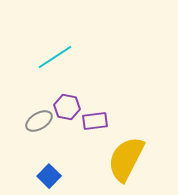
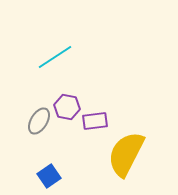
gray ellipse: rotated 28 degrees counterclockwise
yellow semicircle: moved 5 px up
blue square: rotated 10 degrees clockwise
